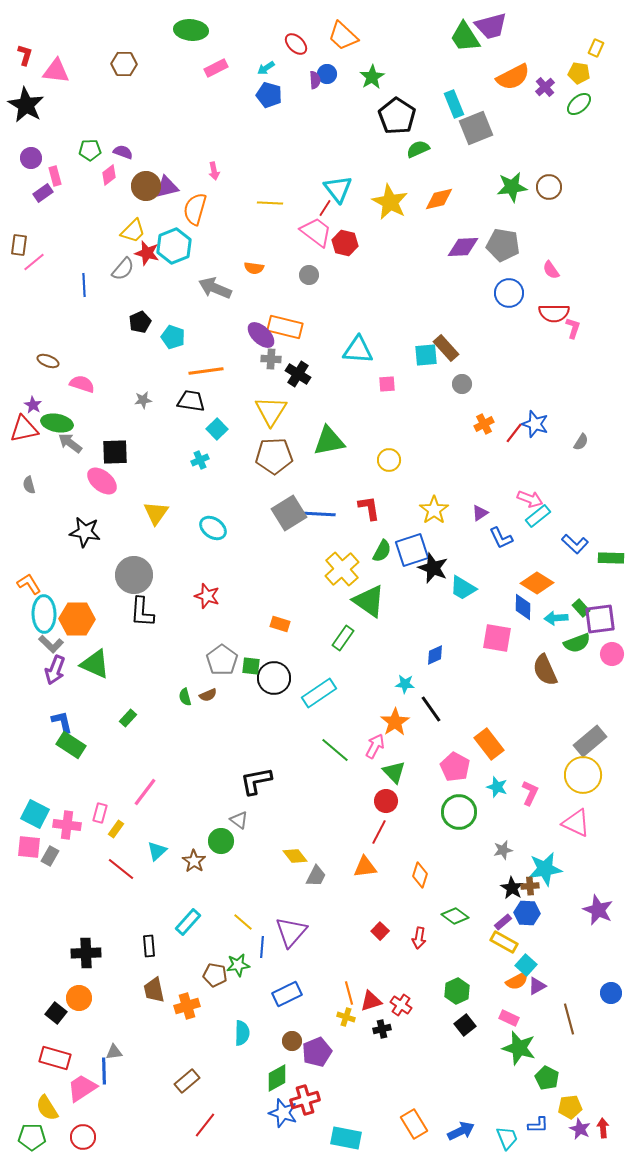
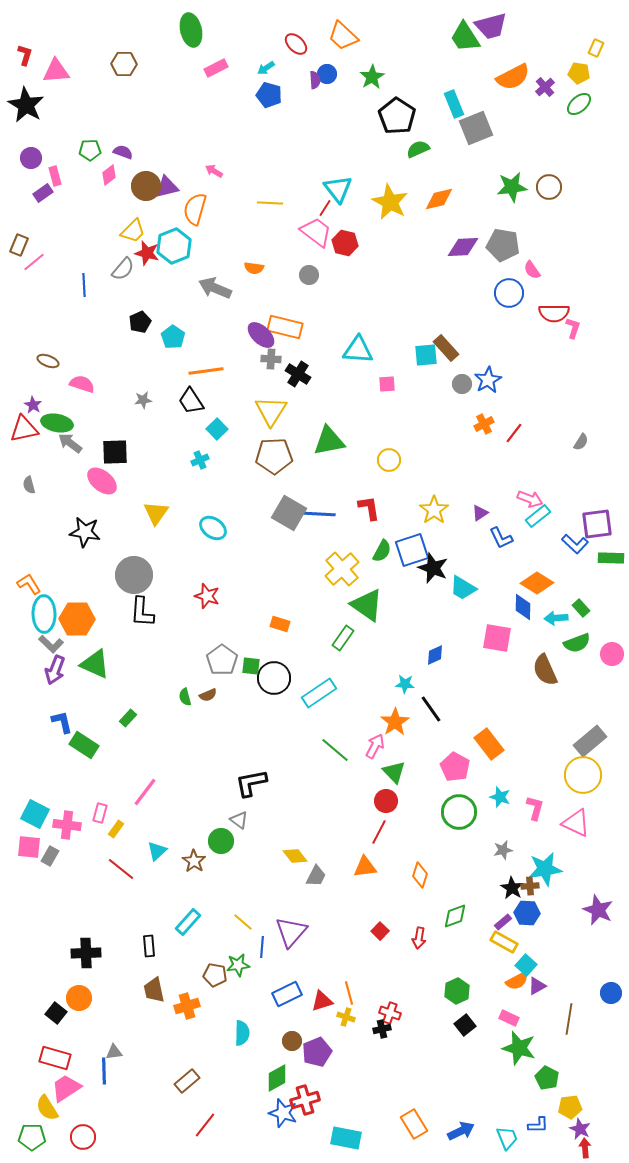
green ellipse at (191, 30): rotated 72 degrees clockwise
pink triangle at (56, 71): rotated 12 degrees counterclockwise
pink arrow at (214, 171): rotated 132 degrees clockwise
brown rectangle at (19, 245): rotated 15 degrees clockwise
pink semicircle at (551, 270): moved 19 px left
cyan pentagon at (173, 337): rotated 15 degrees clockwise
black trapezoid at (191, 401): rotated 132 degrees counterclockwise
blue star at (535, 424): moved 47 px left, 44 px up; rotated 24 degrees clockwise
gray square at (289, 513): rotated 28 degrees counterclockwise
green triangle at (369, 601): moved 2 px left, 4 px down
purple square at (600, 619): moved 3 px left, 95 px up
green rectangle at (71, 745): moved 13 px right
black L-shape at (256, 781): moved 5 px left, 2 px down
cyan star at (497, 787): moved 3 px right, 10 px down
pink L-shape at (530, 793): moved 5 px right, 15 px down; rotated 10 degrees counterclockwise
green diamond at (455, 916): rotated 56 degrees counterclockwise
red triangle at (371, 1001): moved 49 px left
red cross at (401, 1005): moved 11 px left, 8 px down; rotated 15 degrees counterclockwise
brown line at (569, 1019): rotated 24 degrees clockwise
pink trapezoid at (82, 1088): moved 16 px left
red arrow at (603, 1128): moved 18 px left, 20 px down
